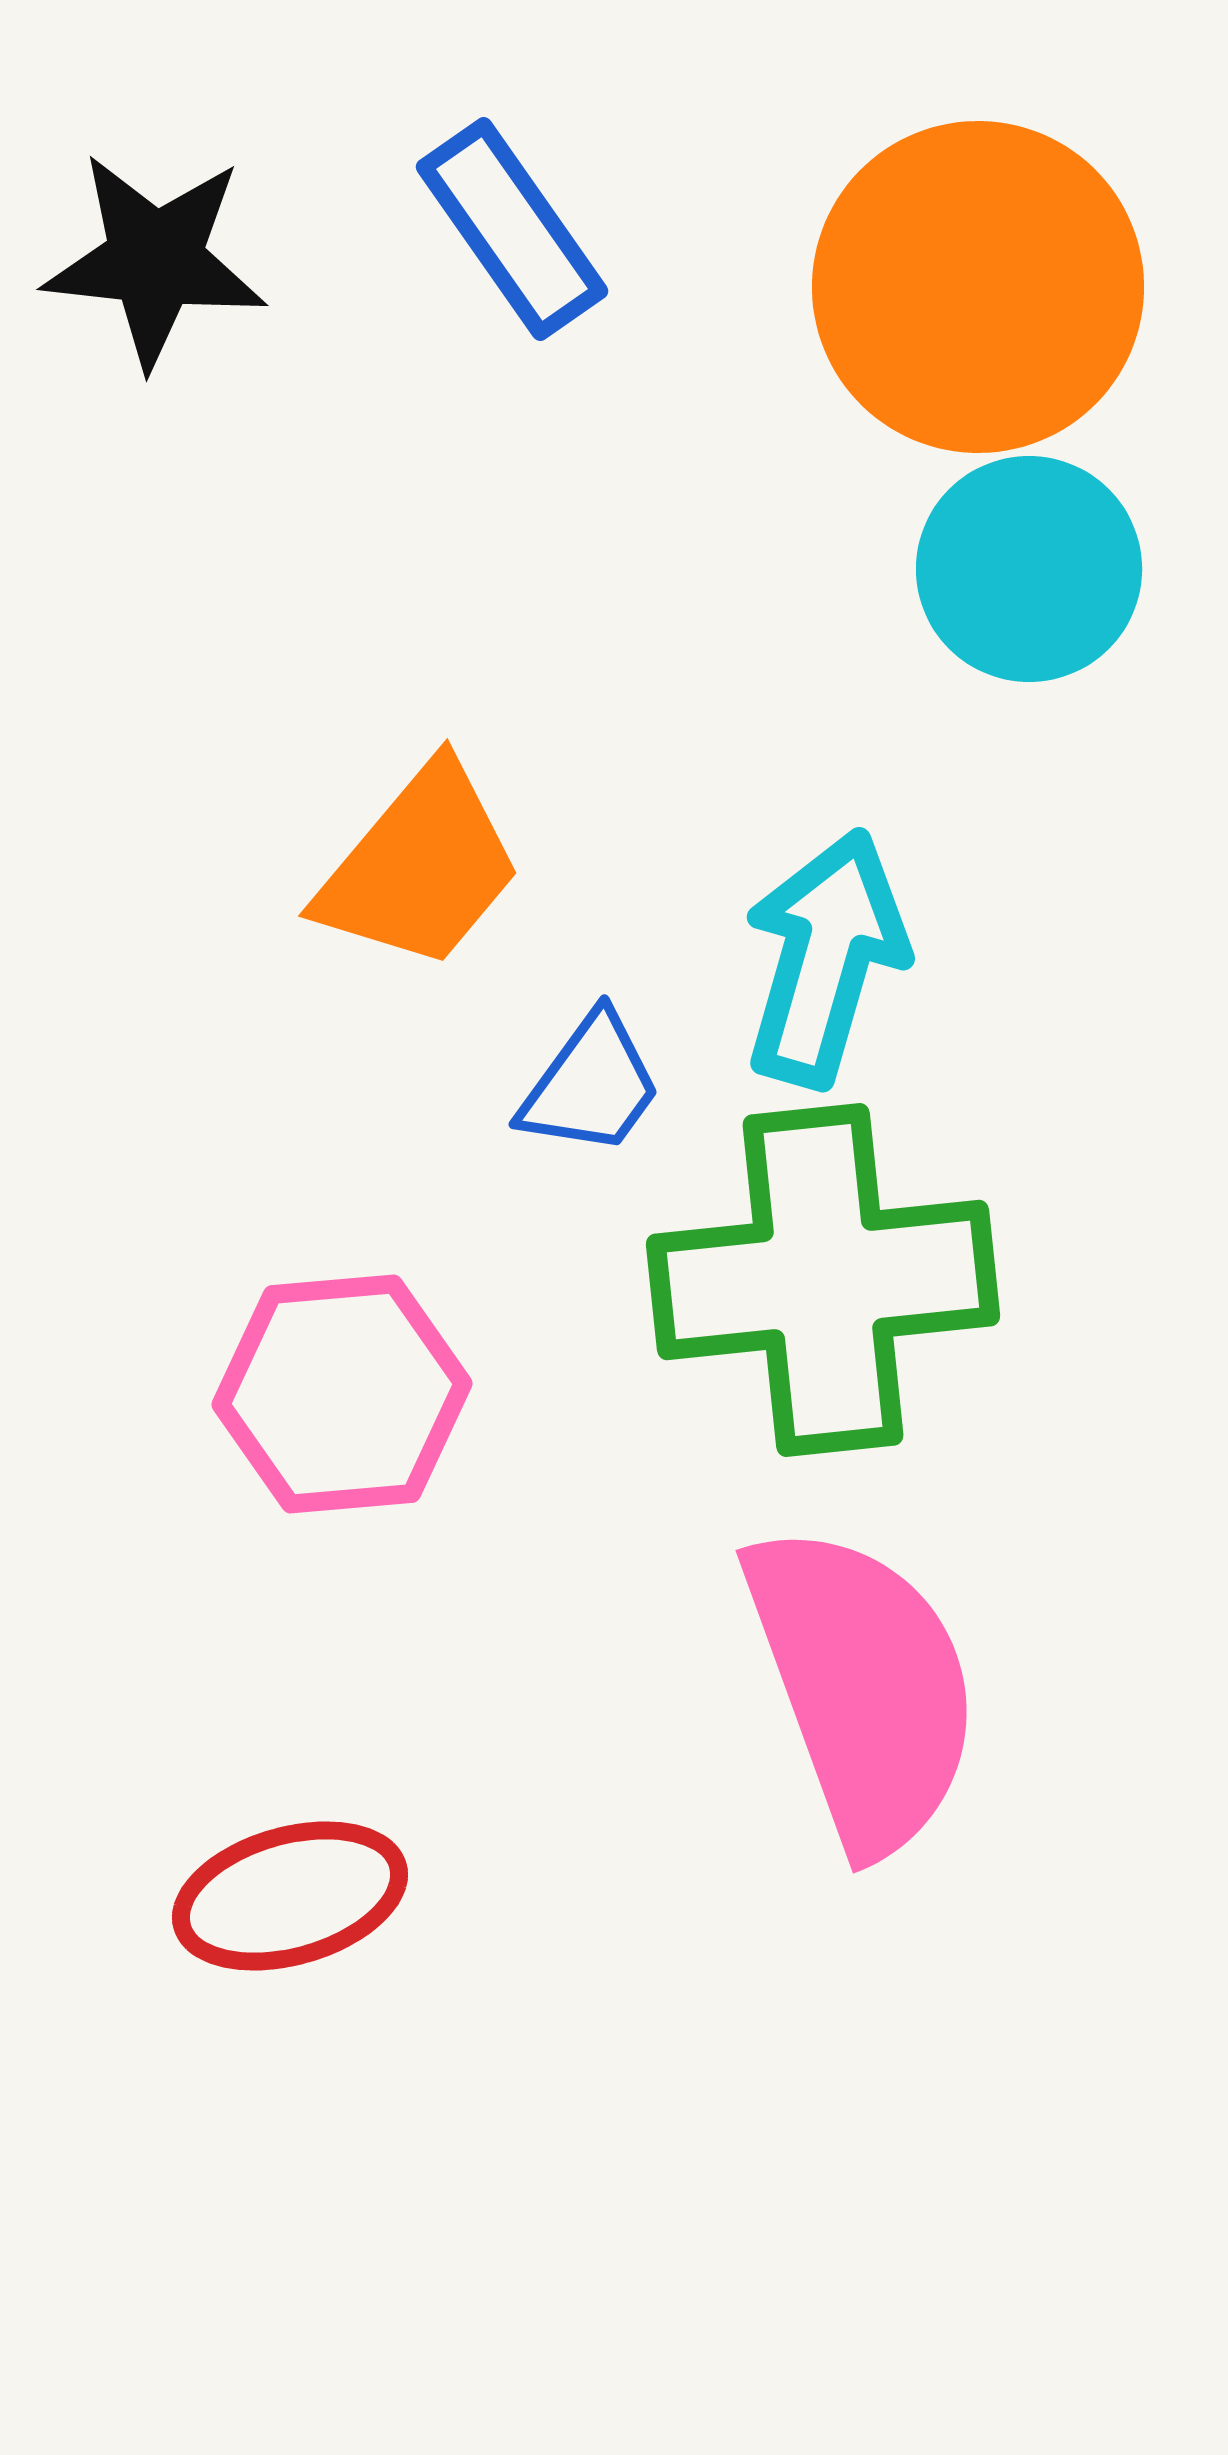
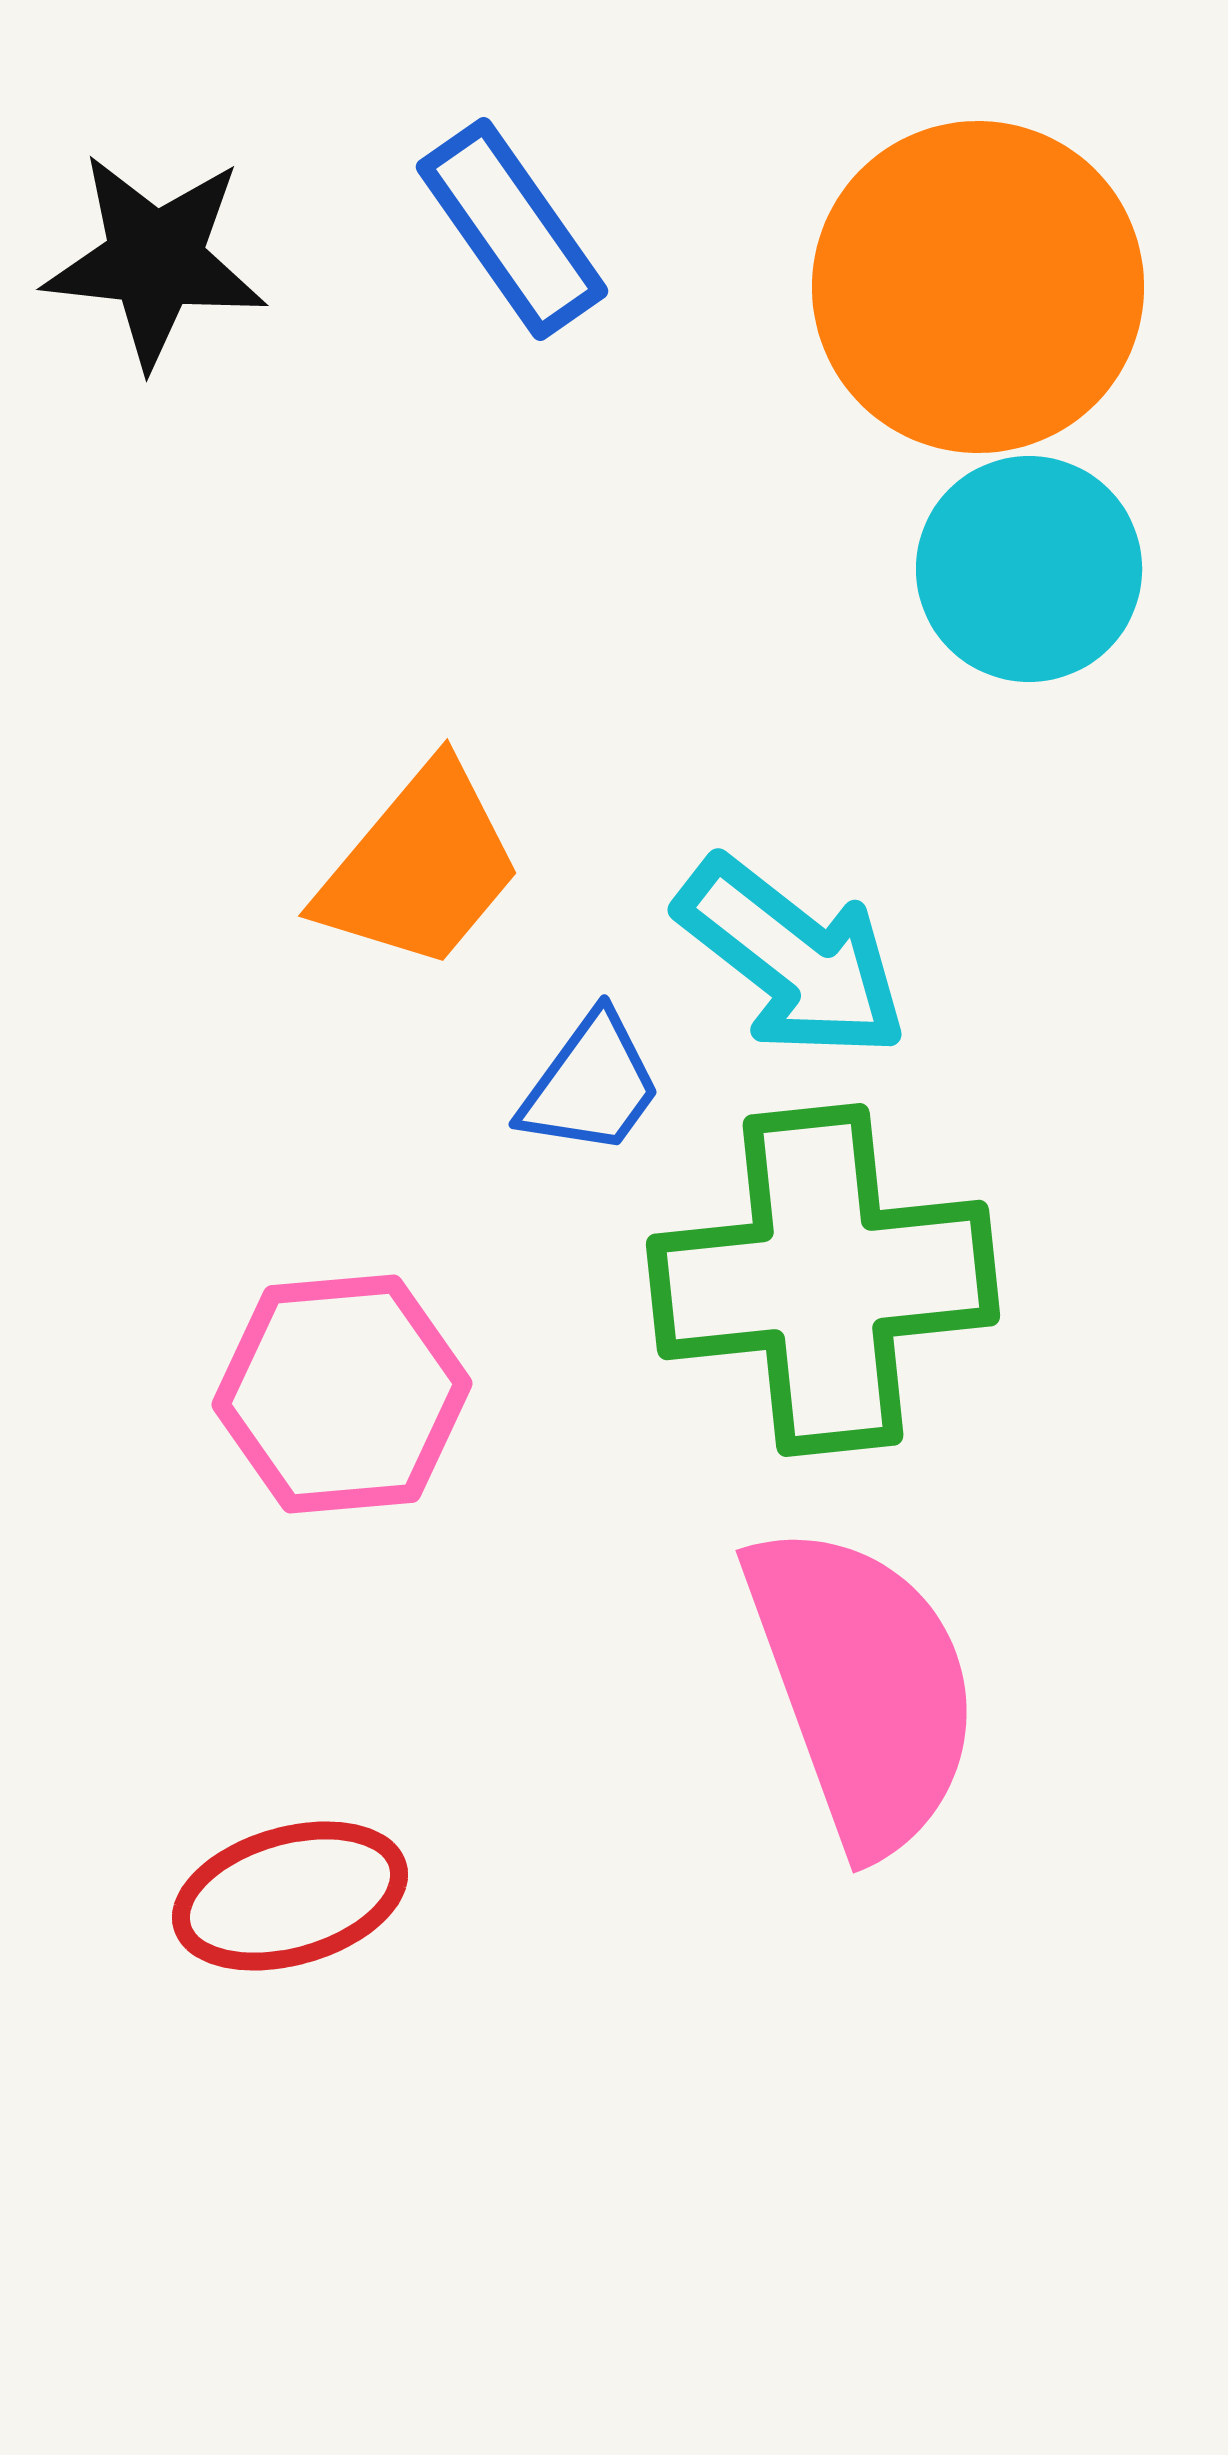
cyan arrow: moved 33 px left; rotated 112 degrees clockwise
